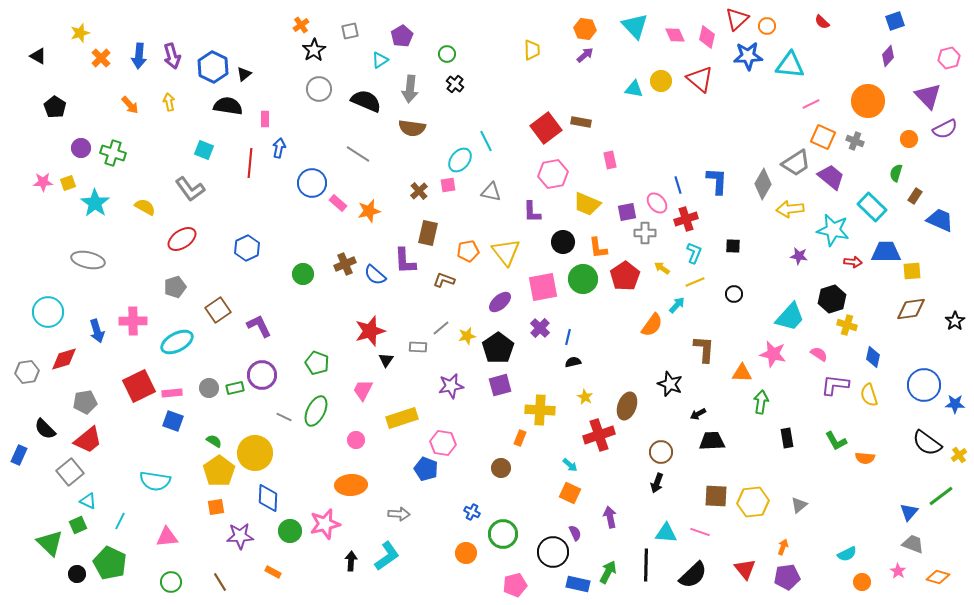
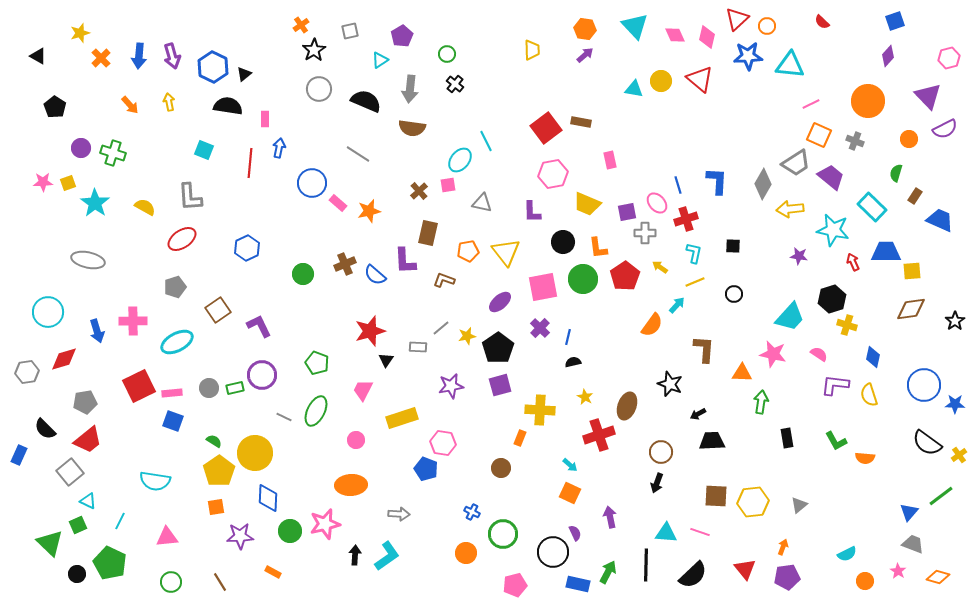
orange square at (823, 137): moved 4 px left, 2 px up
gray L-shape at (190, 189): moved 8 px down; rotated 32 degrees clockwise
gray triangle at (491, 192): moved 9 px left, 11 px down
cyan L-shape at (694, 253): rotated 10 degrees counterclockwise
red arrow at (853, 262): rotated 120 degrees counterclockwise
yellow arrow at (662, 268): moved 2 px left, 1 px up
black arrow at (351, 561): moved 4 px right, 6 px up
orange circle at (862, 582): moved 3 px right, 1 px up
